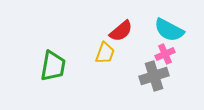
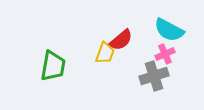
red semicircle: moved 9 px down
